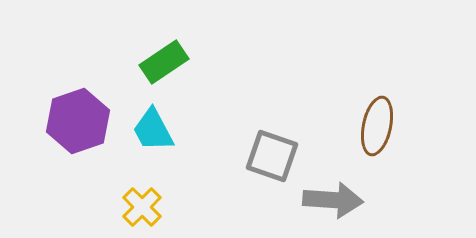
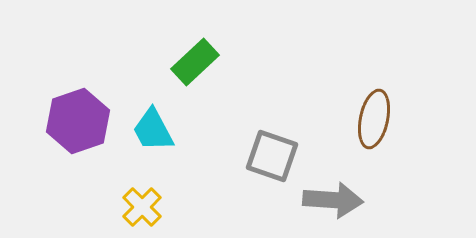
green rectangle: moved 31 px right; rotated 9 degrees counterclockwise
brown ellipse: moved 3 px left, 7 px up
